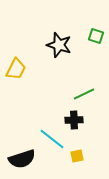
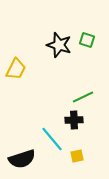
green square: moved 9 px left, 4 px down
green line: moved 1 px left, 3 px down
cyan line: rotated 12 degrees clockwise
